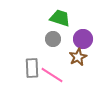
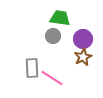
green trapezoid: rotated 10 degrees counterclockwise
gray circle: moved 3 px up
brown star: moved 5 px right
pink line: moved 3 px down
